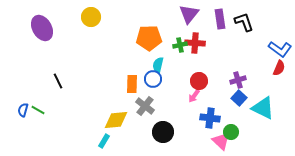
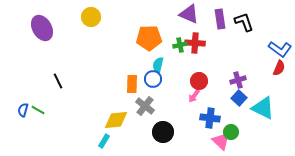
purple triangle: rotated 45 degrees counterclockwise
